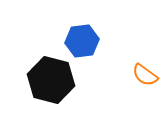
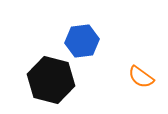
orange semicircle: moved 4 px left, 2 px down
